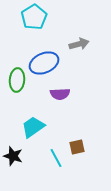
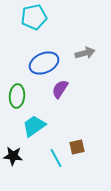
cyan pentagon: rotated 20 degrees clockwise
gray arrow: moved 6 px right, 9 px down
green ellipse: moved 16 px down
purple semicircle: moved 5 px up; rotated 126 degrees clockwise
cyan trapezoid: moved 1 px right, 1 px up
black star: rotated 12 degrees counterclockwise
